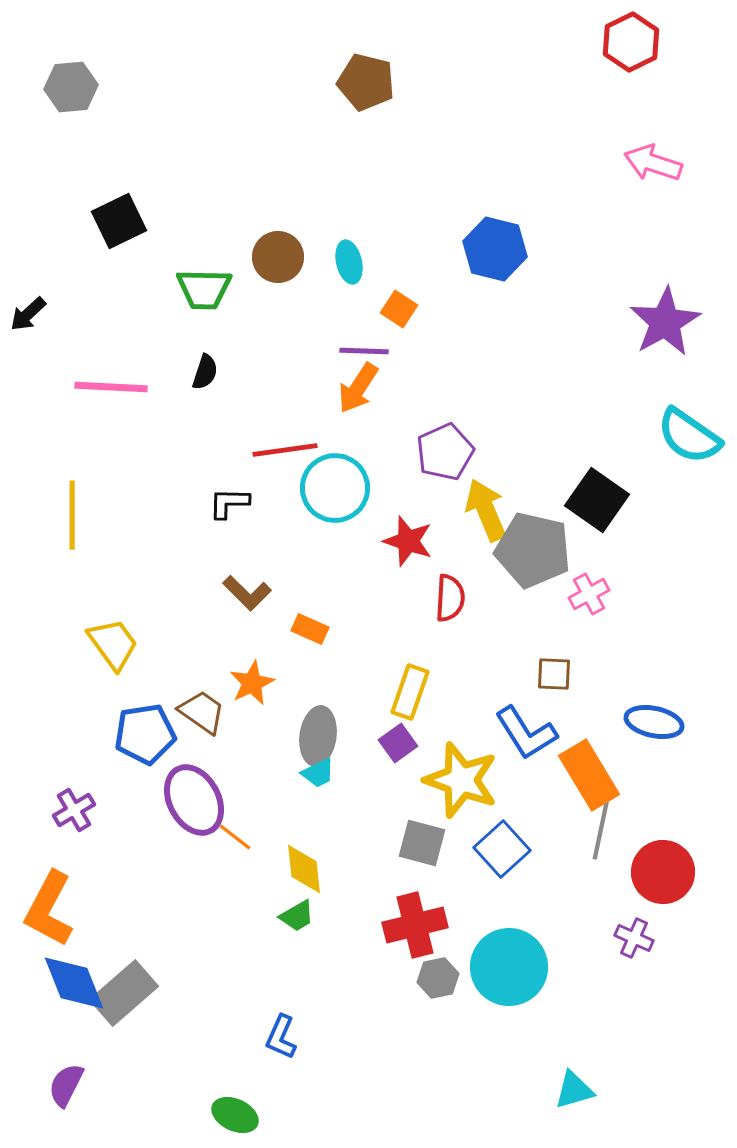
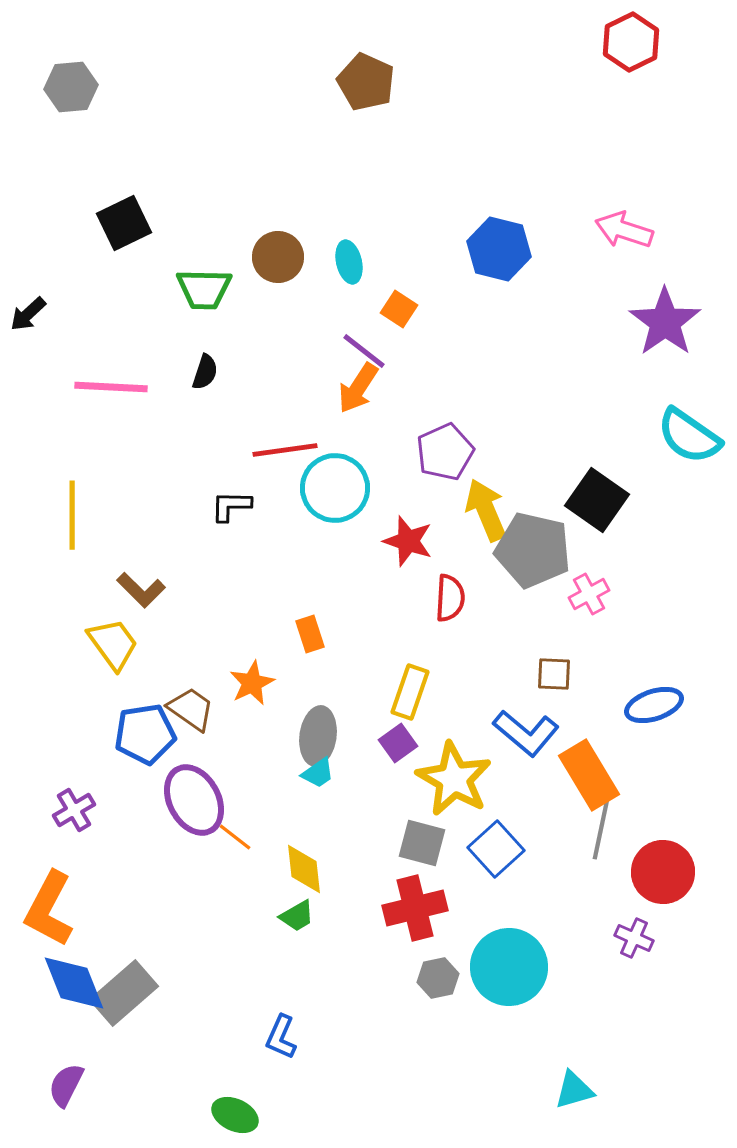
brown pentagon at (366, 82): rotated 10 degrees clockwise
pink arrow at (653, 163): moved 29 px left, 67 px down
black square at (119, 221): moved 5 px right, 2 px down
blue hexagon at (495, 249): moved 4 px right
purple star at (665, 322): rotated 6 degrees counterclockwise
purple line at (364, 351): rotated 36 degrees clockwise
black L-shape at (229, 503): moved 2 px right, 3 px down
brown L-shape at (247, 593): moved 106 px left, 3 px up
orange rectangle at (310, 629): moved 5 px down; rotated 48 degrees clockwise
brown trapezoid at (202, 712): moved 11 px left, 3 px up
blue ellipse at (654, 722): moved 17 px up; rotated 30 degrees counterclockwise
blue L-shape at (526, 733): rotated 18 degrees counterclockwise
cyan trapezoid at (318, 773): rotated 9 degrees counterclockwise
yellow star at (461, 780): moved 7 px left, 1 px up; rotated 10 degrees clockwise
blue square at (502, 849): moved 6 px left
red cross at (415, 925): moved 17 px up
